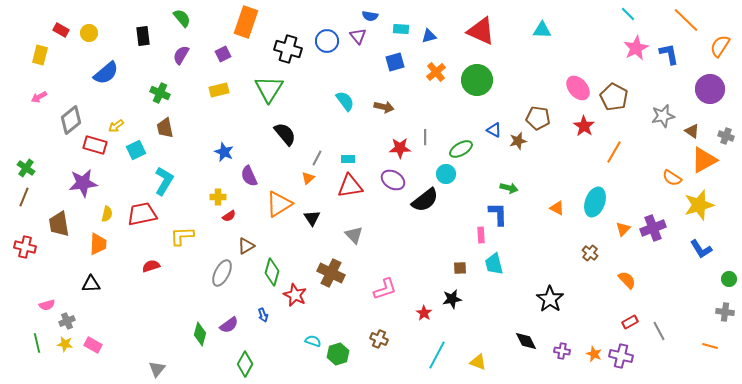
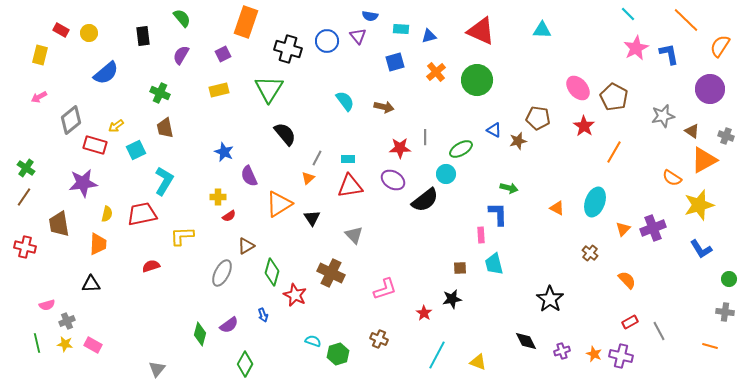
brown line at (24, 197): rotated 12 degrees clockwise
purple cross at (562, 351): rotated 28 degrees counterclockwise
